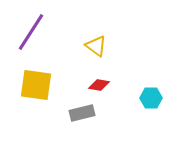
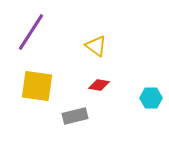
yellow square: moved 1 px right, 1 px down
gray rectangle: moved 7 px left, 3 px down
